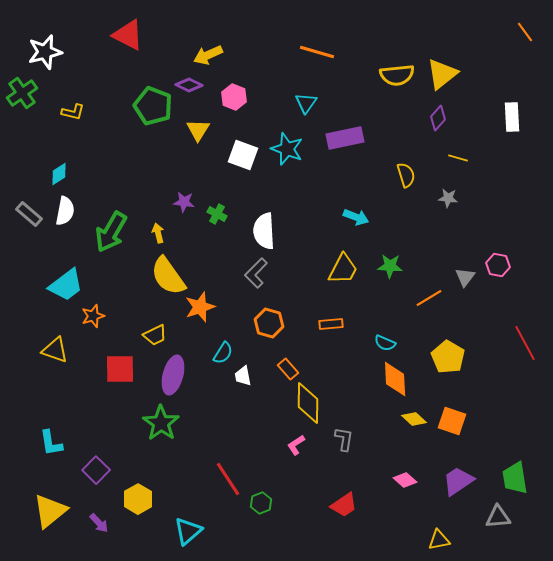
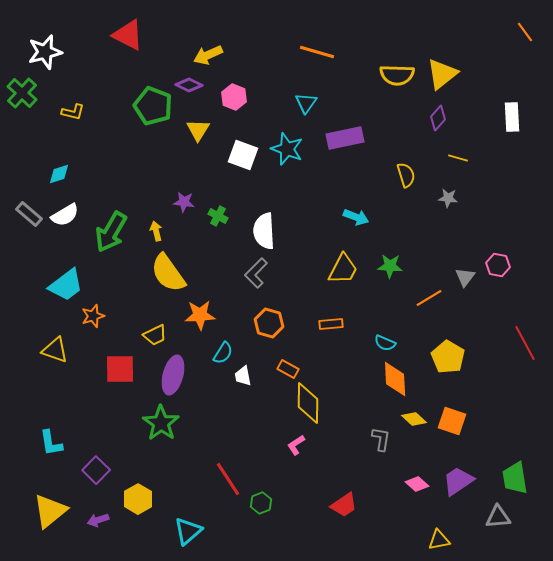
yellow semicircle at (397, 75): rotated 8 degrees clockwise
green cross at (22, 93): rotated 12 degrees counterclockwise
cyan diamond at (59, 174): rotated 15 degrees clockwise
white semicircle at (65, 211): moved 4 px down; rotated 48 degrees clockwise
green cross at (217, 214): moved 1 px right, 2 px down
yellow arrow at (158, 233): moved 2 px left, 2 px up
yellow semicircle at (168, 276): moved 3 px up
orange star at (200, 307): moved 8 px down; rotated 16 degrees clockwise
orange rectangle at (288, 369): rotated 20 degrees counterclockwise
gray L-shape at (344, 439): moved 37 px right
pink diamond at (405, 480): moved 12 px right, 4 px down
purple arrow at (99, 523): moved 1 px left, 3 px up; rotated 115 degrees clockwise
